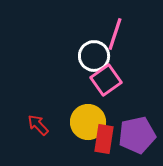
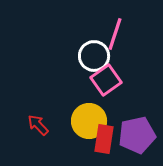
yellow circle: moved 1 px right, 1 px up
